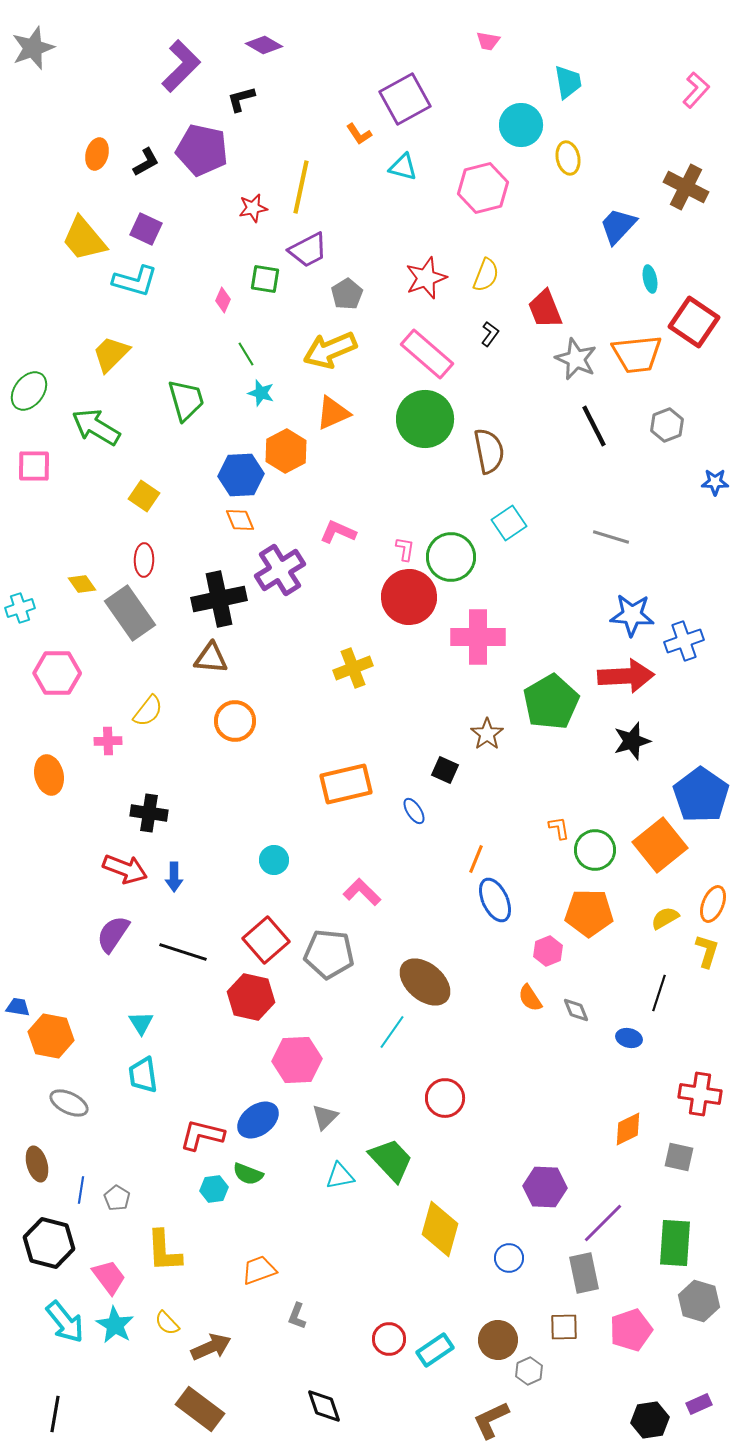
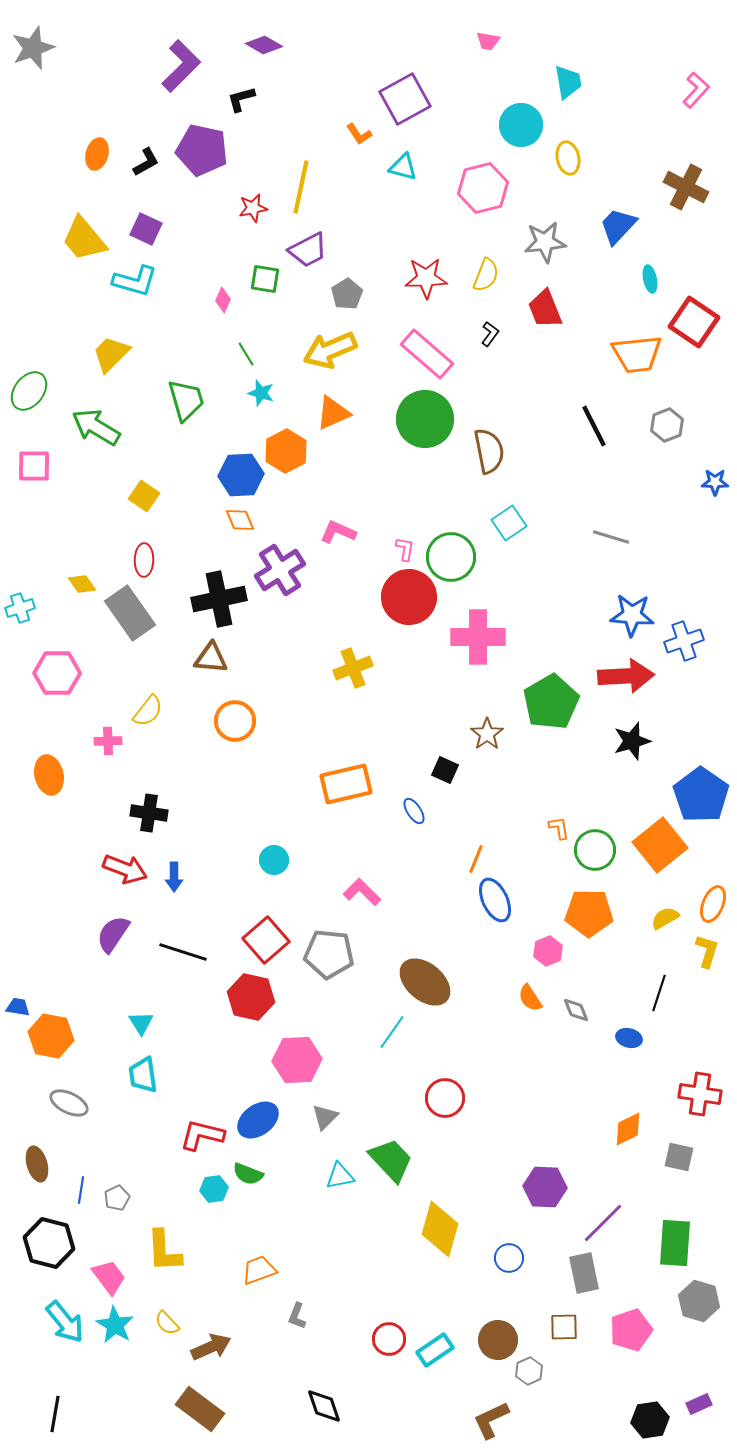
red star at (426, 278): rotated 18 degrees clockwise
gray star at (576, 359): moved 31 px left, 117 px up; rotated 30 degrees counterclockwise
gray pentagon at (117, 1198): rotated 15 degrees clockwise
